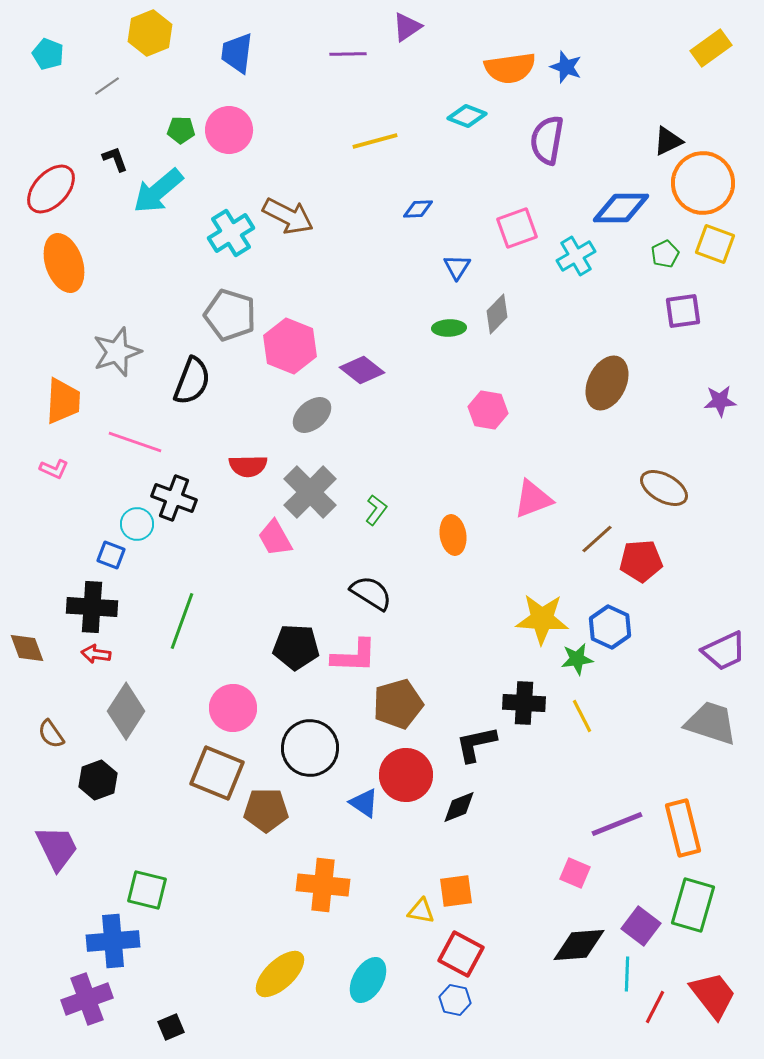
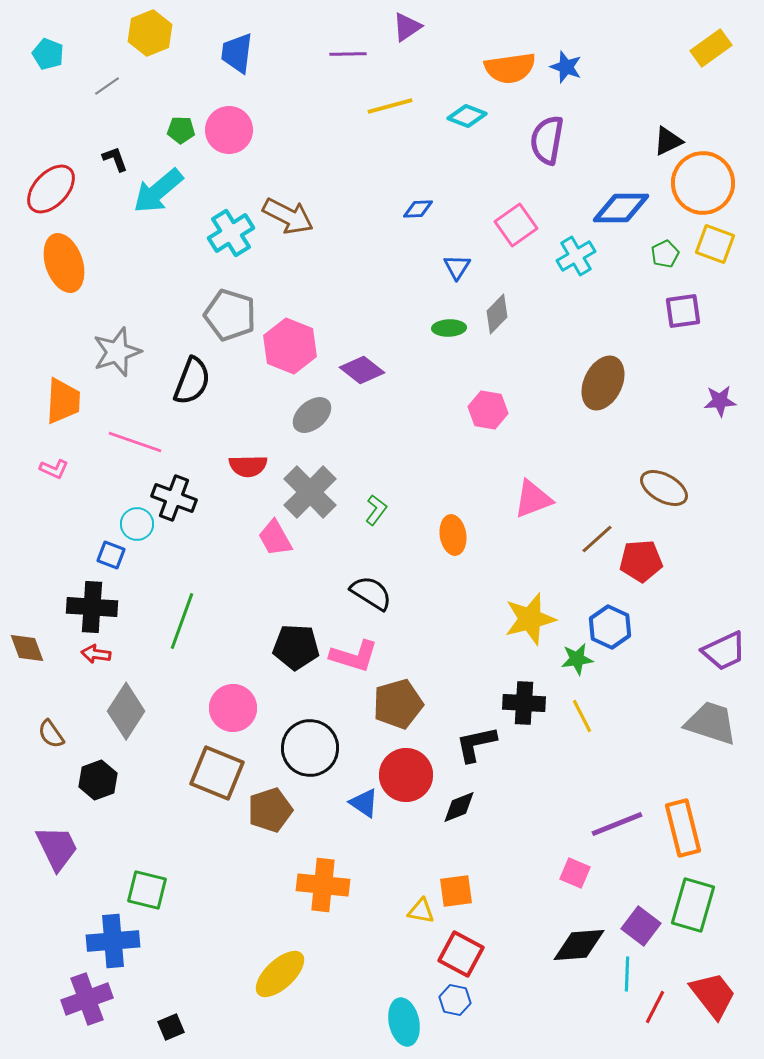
yellow line at (375, 141): moved 15 px right, 35 px up
pink square at (517, 228): moved 1 px left, 3 px up; rotated 15 degrees counterclockwise
brown ellipse at (607, 383): moved 4 px left
yellow star at (542, 619): moved 12 px left; rotated 18 degrees counterclockwise
pink L-shape at (354, 656): rotated 15 degrees clockwise
brown pentagon at (266, 810): moved 4 px right; rotated 18 degrees counterclockwise
cyan ellipse at (368, 980): moved 36 px right, 42 px down; rotated 42 degrees counterclockwise
